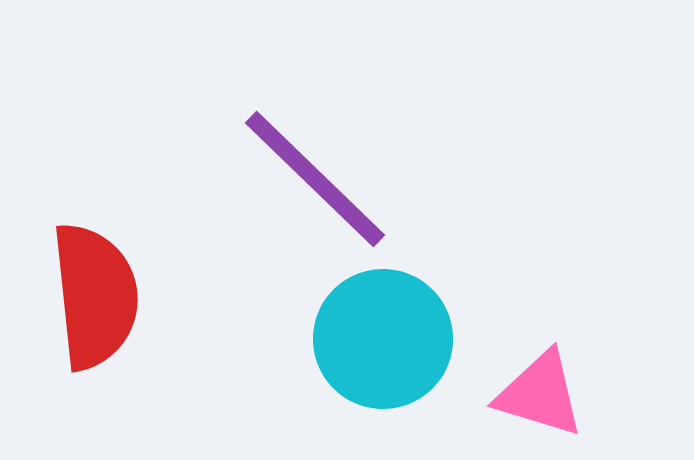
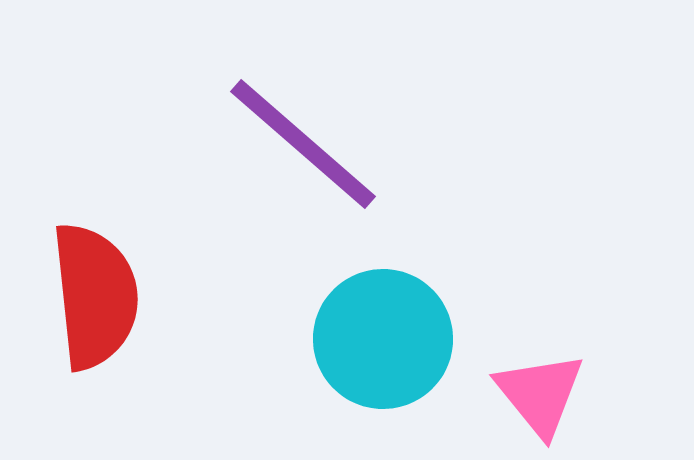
purple line: moved 12 px left, 35 px up; rotated 3 degrees counterclockwise
pink triangle: rotated 34 degrees clockwise
